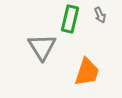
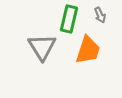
green rectangle: moved 1 px left
orange trapezoid: moved 1 px right, 22 px up
